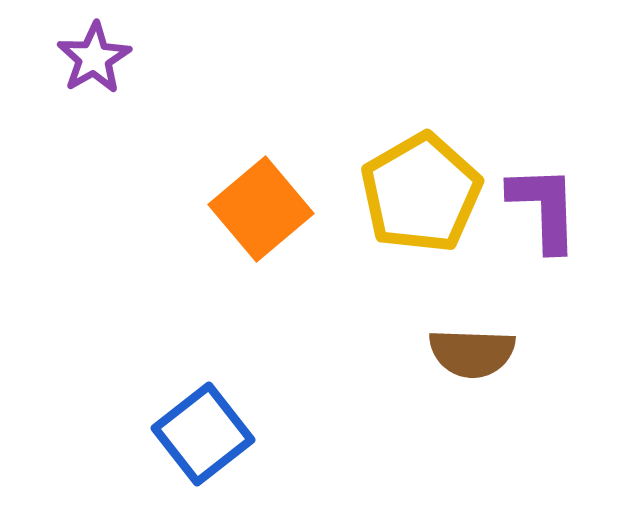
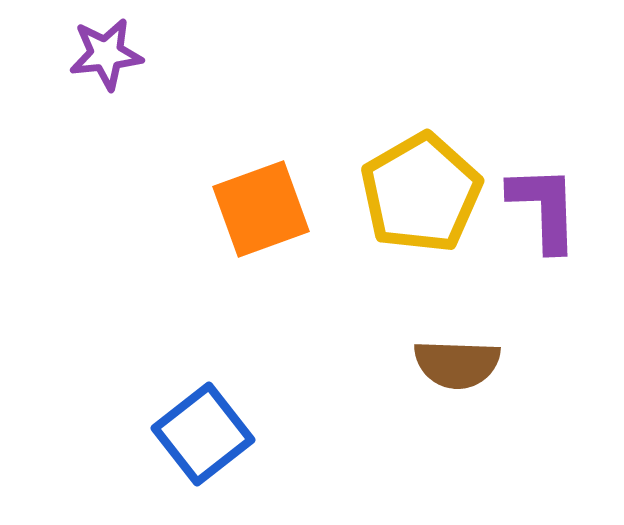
purple star: moved 12 px right, 4 px up; rotated 24 degrees clockwise
orange square: rotated 20 degrees clockwise
brown semicircle: moved 15 px left, 11 px down
